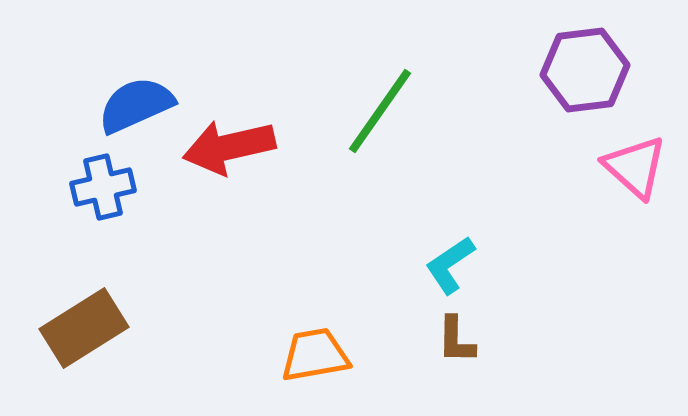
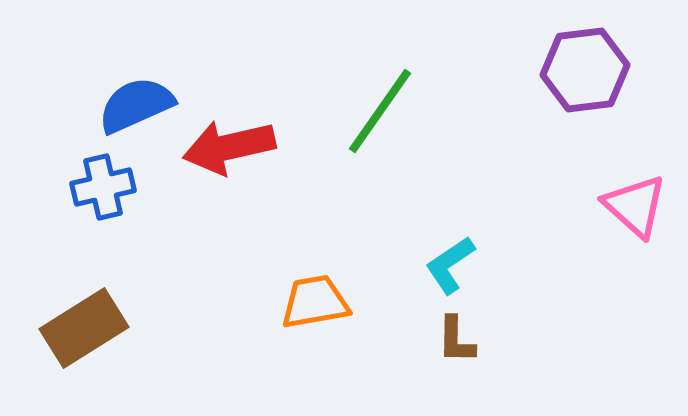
pink triangle: moved 39 px down
orange trapezoid: moved 53 px up
